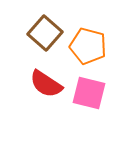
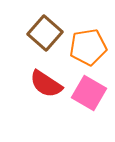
orange pentagon: moved 1 px down; rotated 24 degrees counterclockwise
pink square: rotated 16 degrees clockwise
